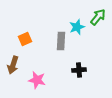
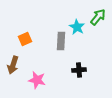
cyan star: rotated 21 degrees counterclockwise
